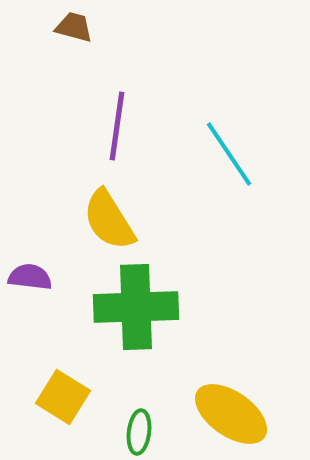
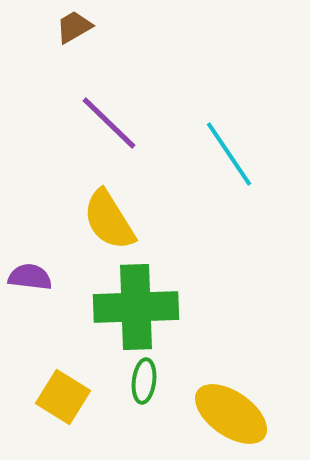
brown trapezoid: rotated 45 degrees counterclockwise
purple line: moved 8 px left, 3 px up; rotated 54 degrees counterclockwise
green ellipse: moved 5 px right, 51 px up
